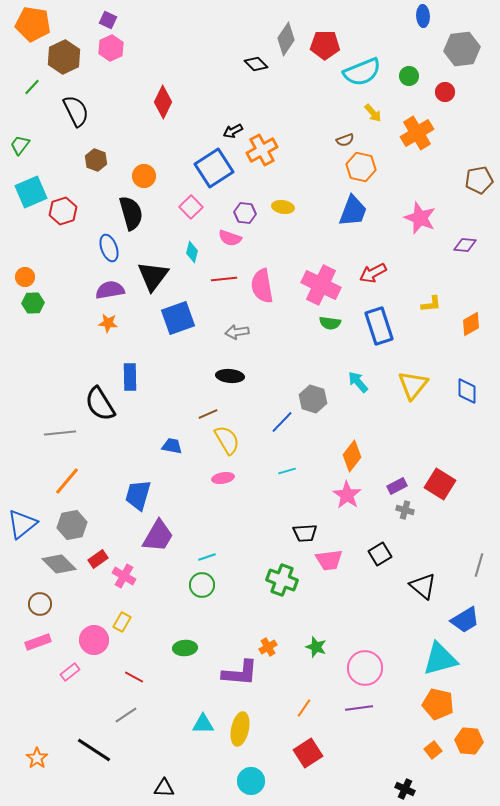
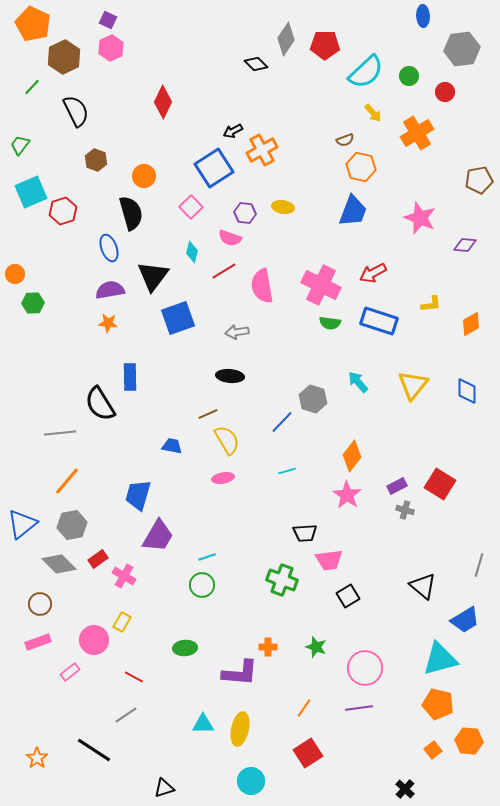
orange pentagon at (33, 24): rotated 16 degrees clockwise
cyan semicircle at (362, 72): moved 4 px right; rotated 21 degrees counterclockwise
orange circle at (25, 277): moved 10 px left, 3 px up
red line at (224, 279): moved 8 px up; rotated 25 degrees counterclockwise
blue rectangle at (379, 326): moved 5 px up; rotated 54 degrees counterclockwise
black square at (380, 554): moved 32 px left, 42 px down
orange cross at (268, 647): rotated 30 degrees clockwise
black triangle at (164, 788): rotated 20 degrees counterclockwise
black cross at (405, 789): rotated 18 degrees clockwise
